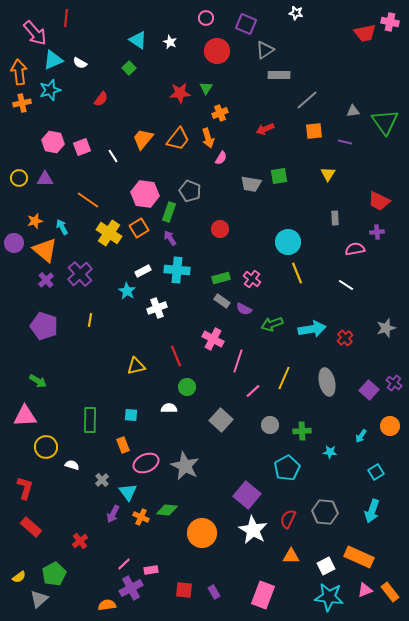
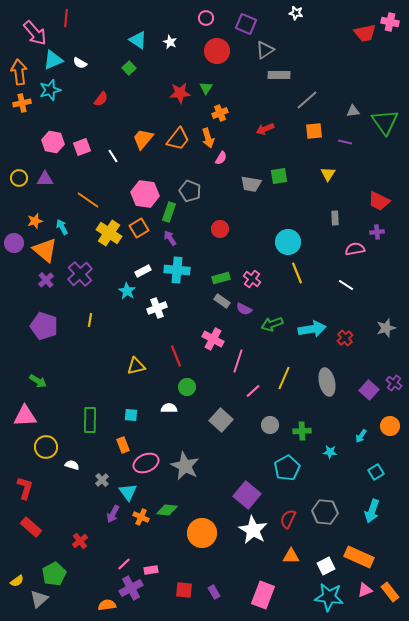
yellow semicircle at (19, 577): moved 2 px left, 4 px down
